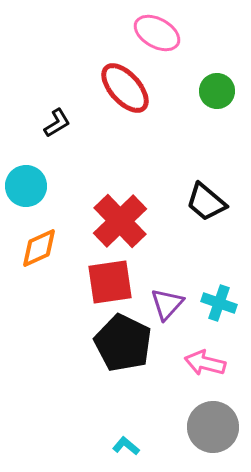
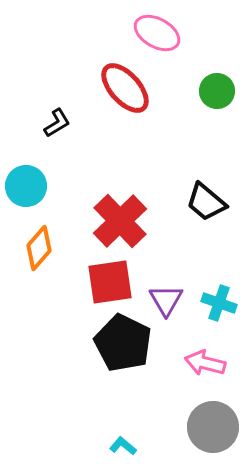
orange diamond: rotated 24 degrees counterclockwise
purple triangle: moved 1 px left, 4 px up; rotated 12 degrees counterclockwise
cyan L-shape: moved 3 px left
